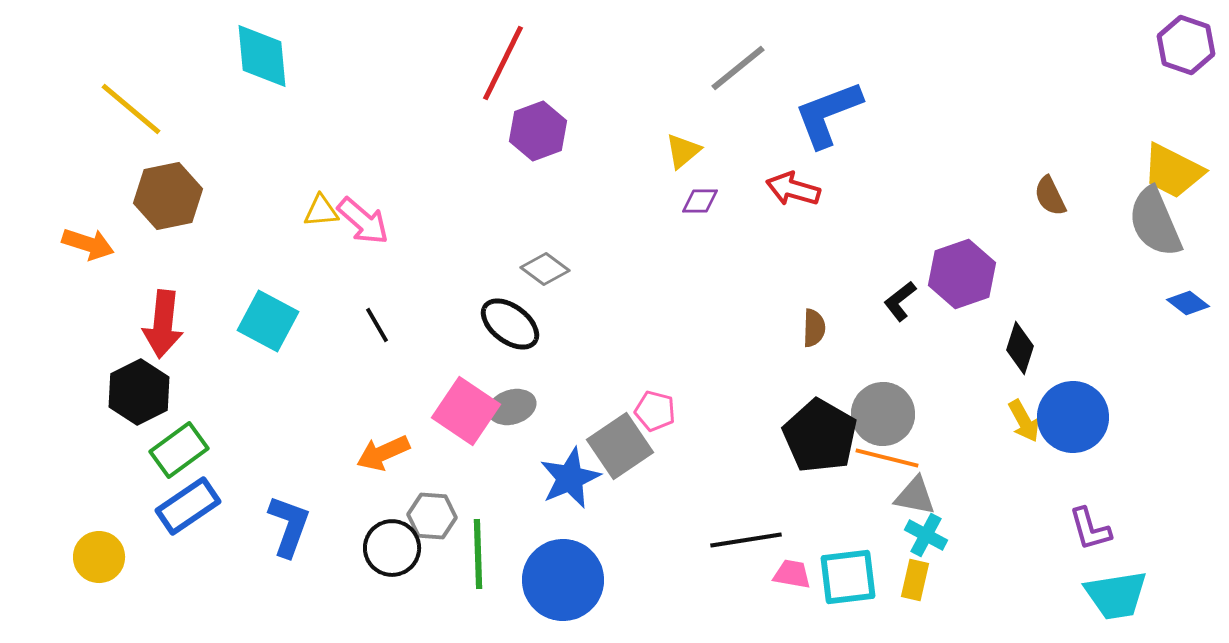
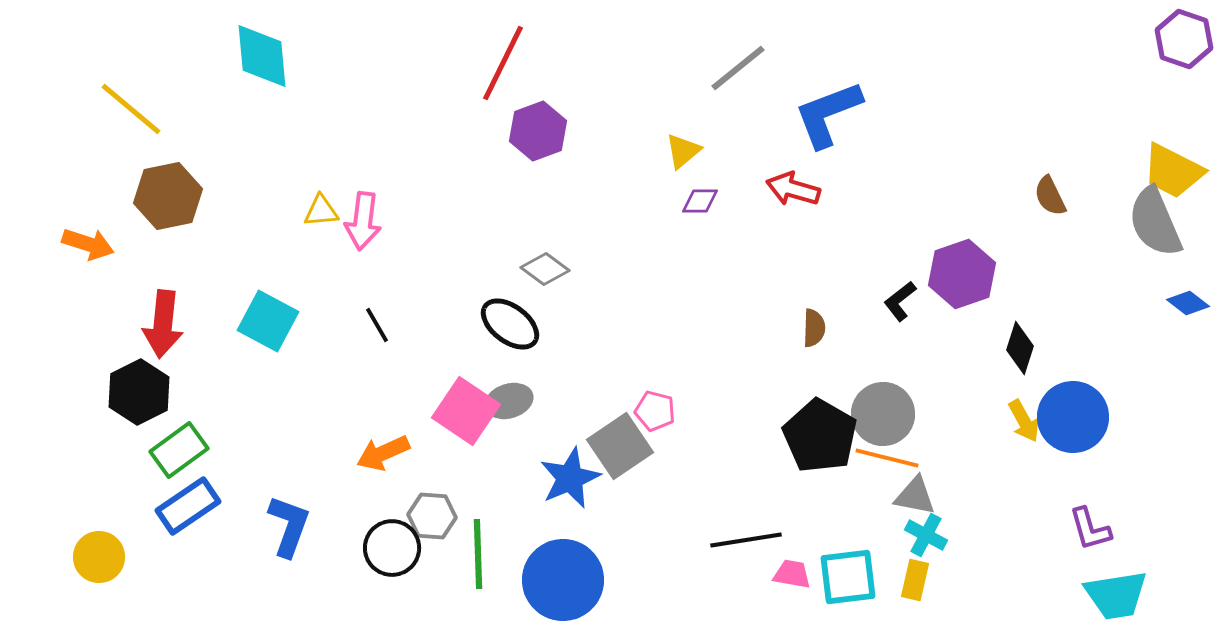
purple hexagon at (1186, 45): moved 2 px left, 6 px up
pink arrow at (363, 221): rotated 56 degrees clockwise
gray ellipse at (512, 407): moved 3 px left, 6 px up
